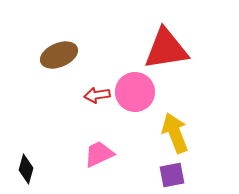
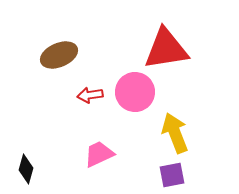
red arrow: moved 7 px left
